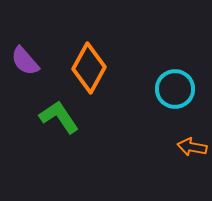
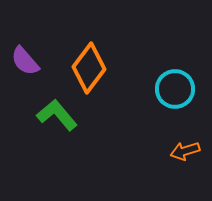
orange diamond: rotated 9 degrees clockwise
green L-shape: moved 2 px left, 2 px up; rotated 6 degrees counterclockwise
orange arrow: moved 7 px left, 4 px down; rotated 28 degrees counterclockwise
